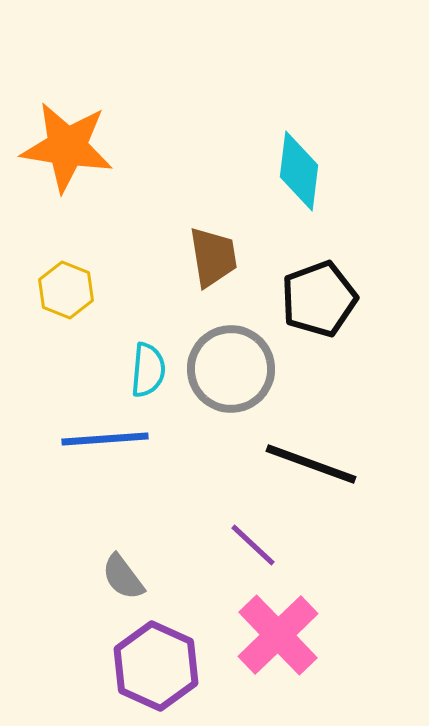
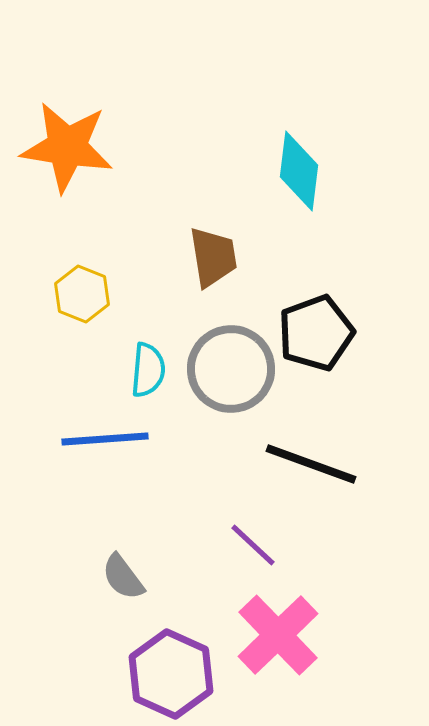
yellow hexagon: moved 16 px right, 4 px down
black pentagon: moved 3 px left, 34 px down
purple hexagon: moved 15 px right, 8 px down
